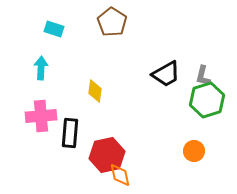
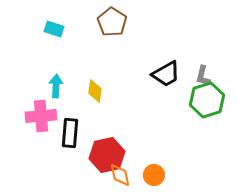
cyan arrow: moved 15 px right, 18 px down
orange circle: moved 40 px left, 24 px down
